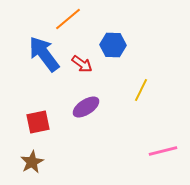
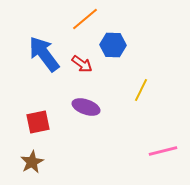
orange line: moved 17 px right
purple ellipse: rotated 52 degrees clockwise
